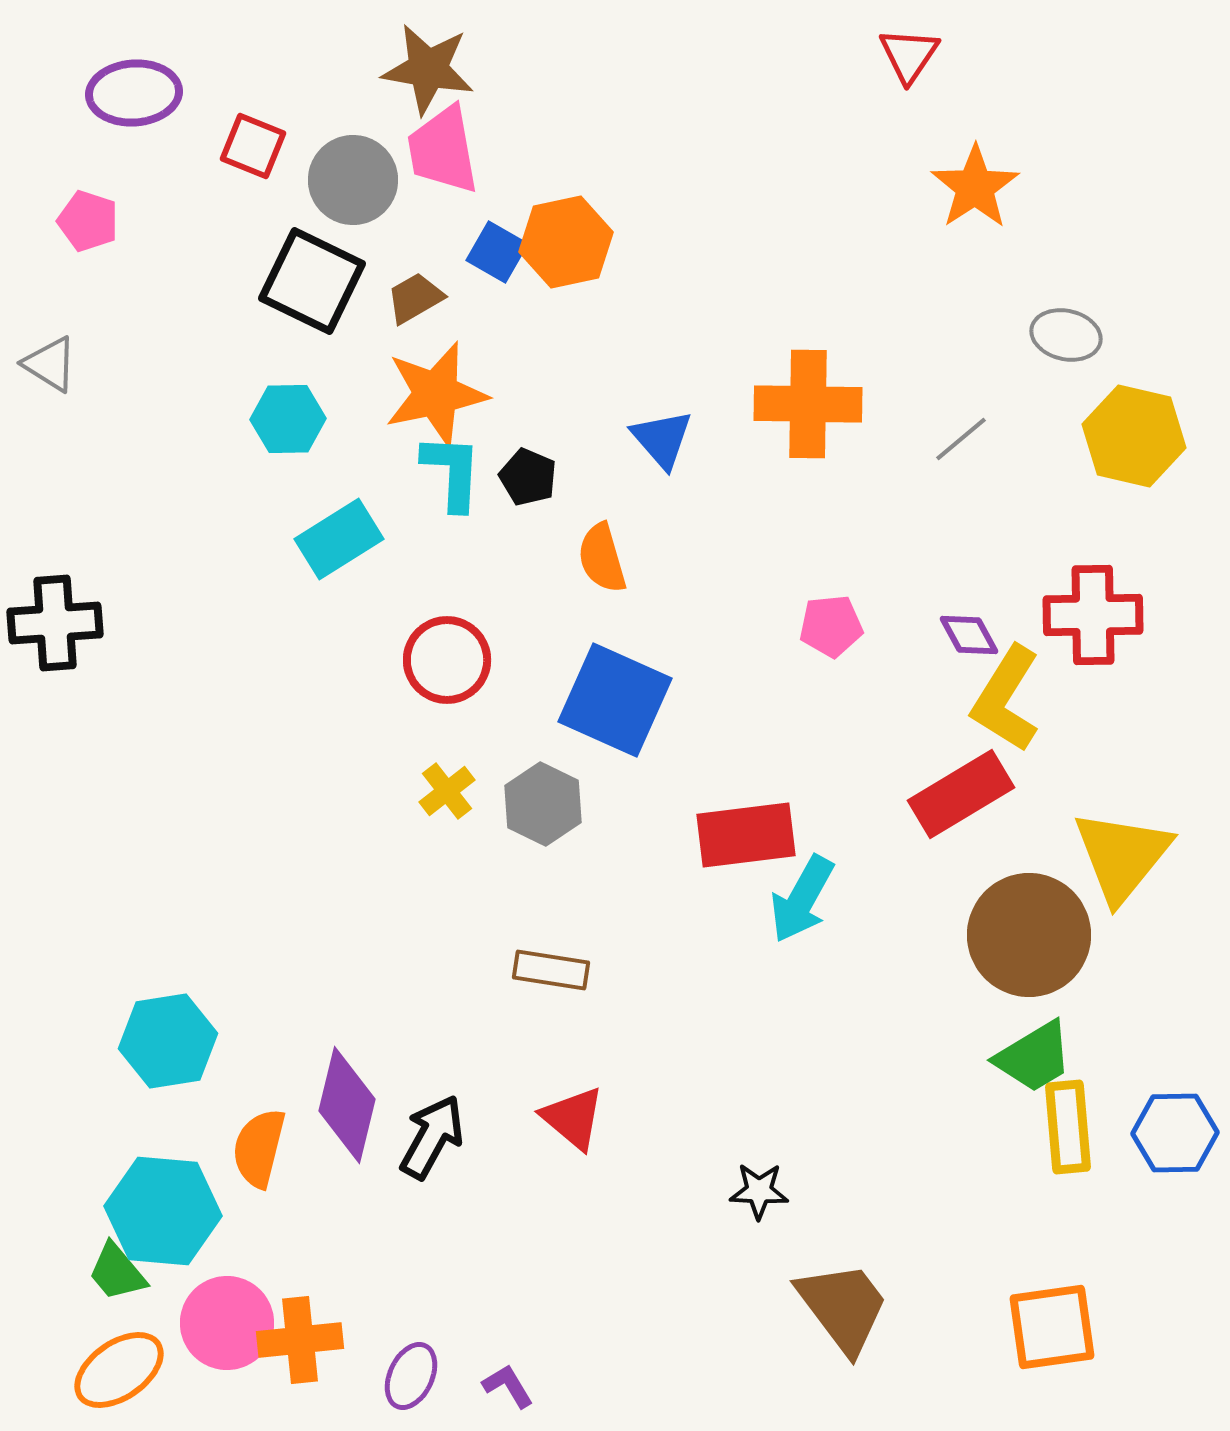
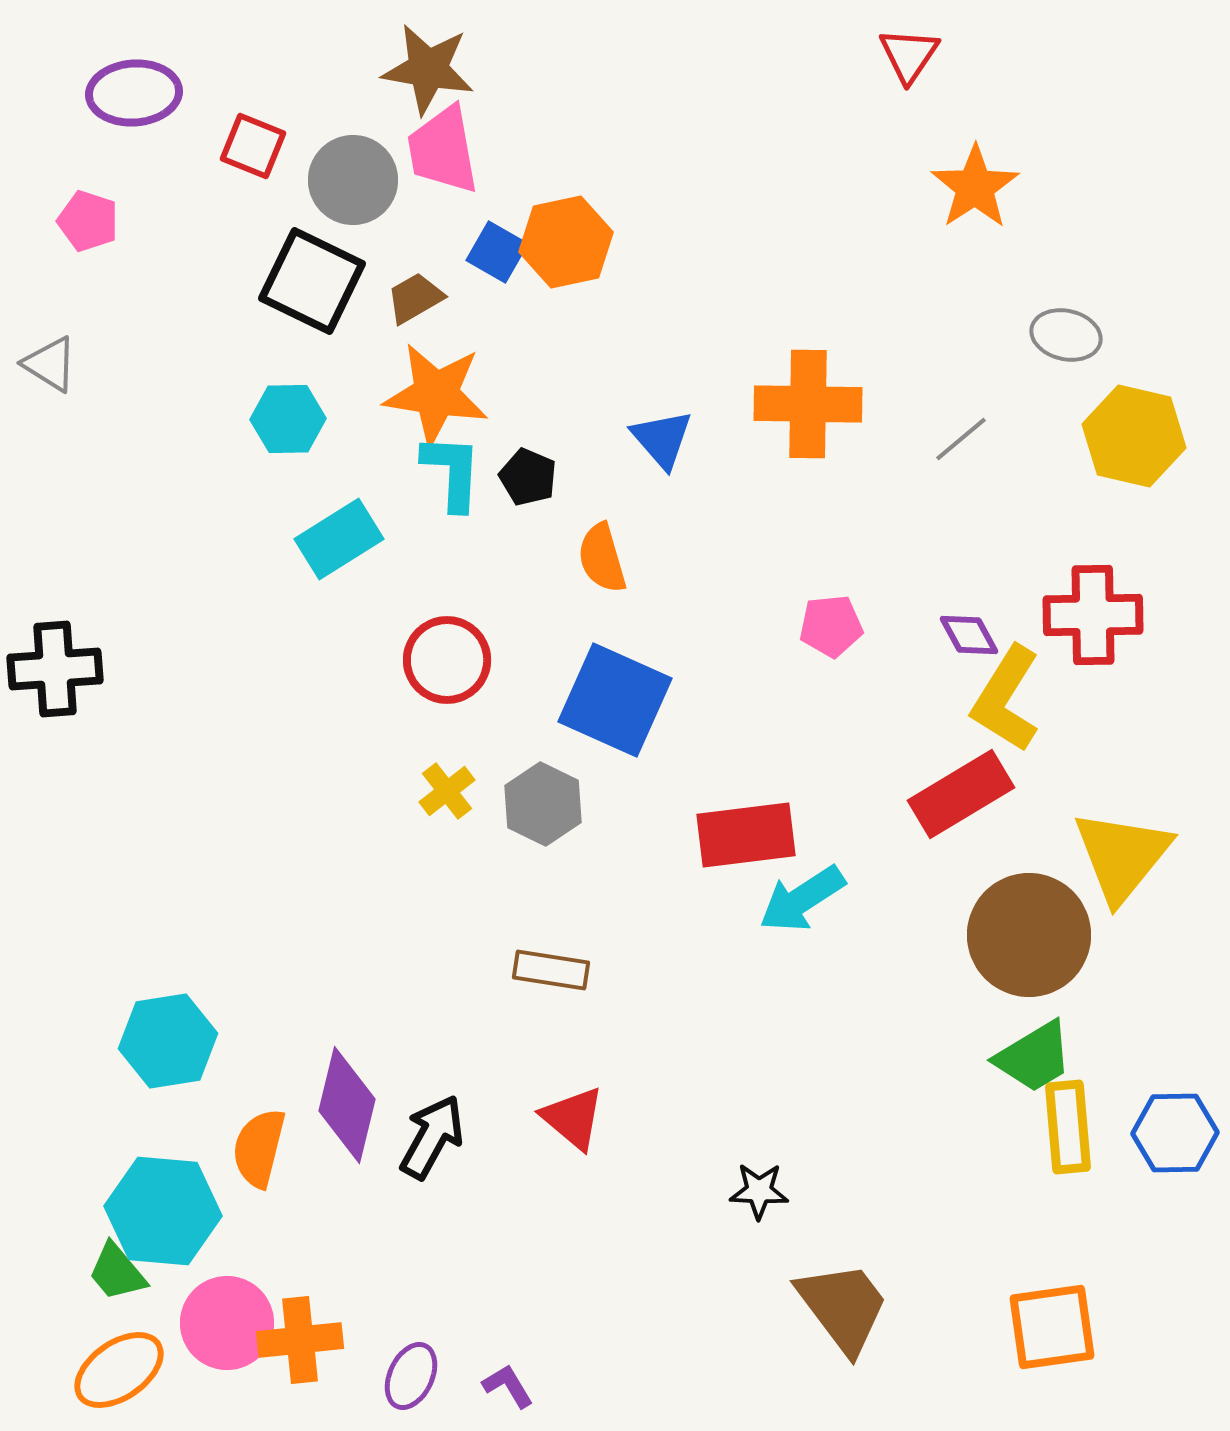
orange star at (436, 394): rotated 21 degrees clockwise
black cross at (55, 623): moved 46 px down
cyan arrow at (802, 899): rotated 28 degrees clockwise
